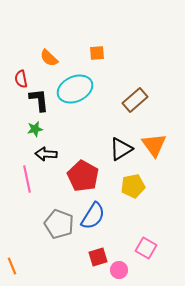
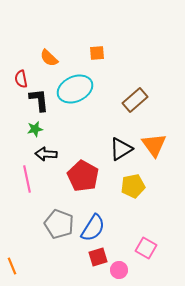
blue semicircle: moved 12 px down
